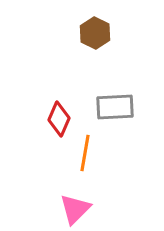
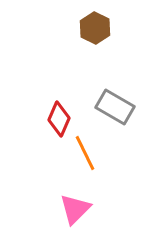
brown hexagon: moved 5 px up
gray rectangle: rotated 33 degrees clockwise
orange line: rotated 36 degrees counterclockwise
